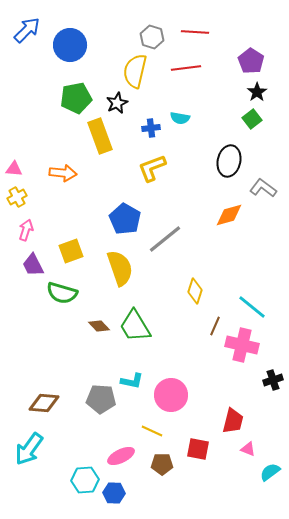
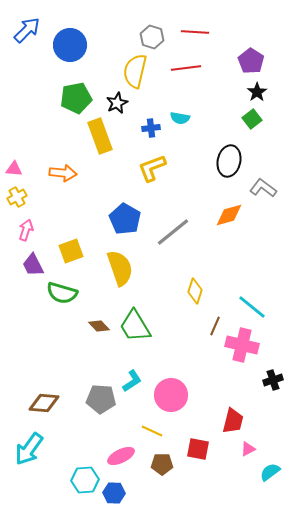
gray line at (165, 239): moved 8 px right, 7 px up
cyan L-shape at (132, 381): rotated 45 degrees counterclockwise
pink triangle at (248, 449): rotated 49 degrees counterclockwise
